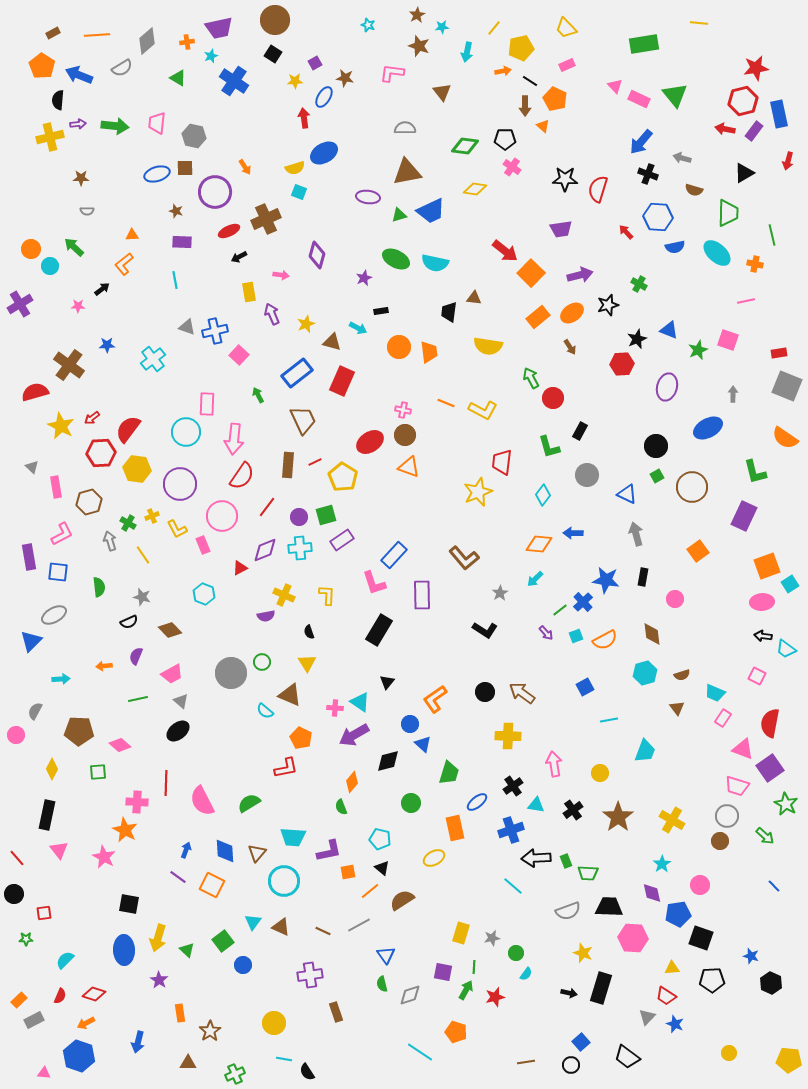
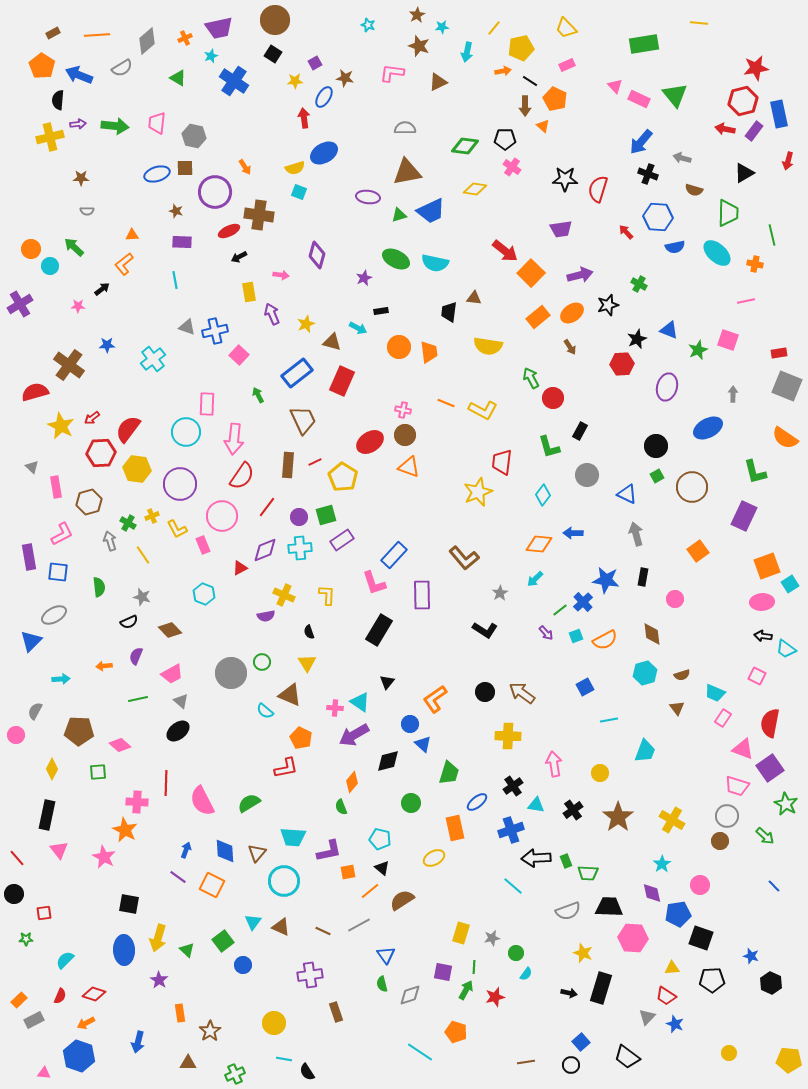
orange cross at (187, 42): moved 2 px left, 4 px up; rotated 16 degrees counterclockwise
brown triangle at (442, 92): moved 4 px left, 10 px up; rotated 42 degrees clockwise
brown cross at (266, 219): moved 7 px left, 4 px up; rotated 32 degrees clockwise
